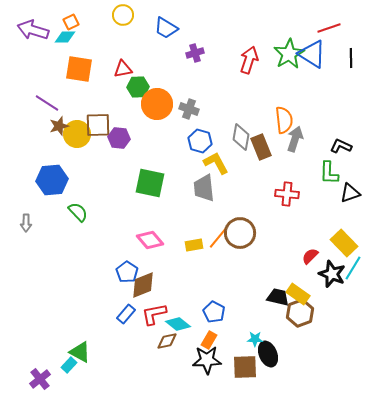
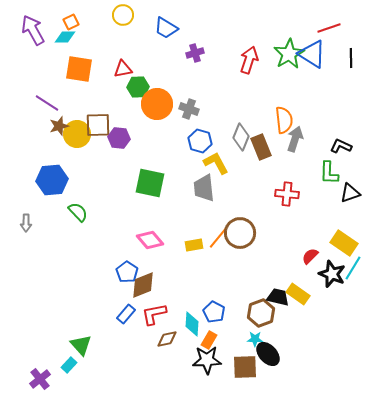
purple arrow at (33, 30): rotated 44 degrees clockwise
gray diamond at (241, 137): rotated 12 degrees clockwise
yellow rectangle at (344, 243): rotated 12 degrees counterclockwise
brown hexagon at (300, 313): moved 39 px left
cyan diamond at (178, 324): moved 14 px right; rotated 55 degrees clockwise
brown diamond at (167, 341): moved 2 px up
green triangle at (80, 352): moved 1 px right, 7 px up; rotated 20 degrees clockwise
black ellipse at (268, 354): rotated 20 degrees counterclockwise
